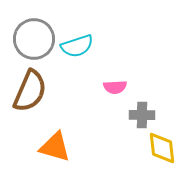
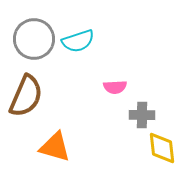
cyan semicircle: moved 1 px right, 5 px up
brown semicircle: moved 4 px left, 5 px down
